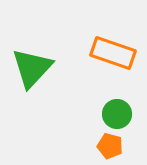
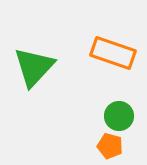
green triangle: moved 2 px right, 1 px up
green circle: moved 2 px right, 2 px down
